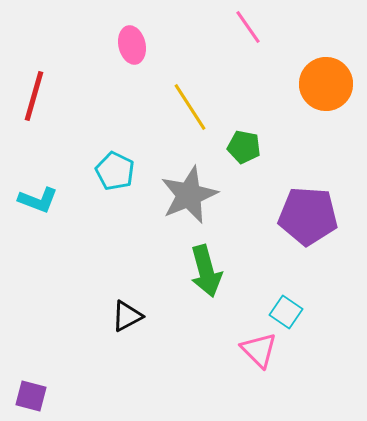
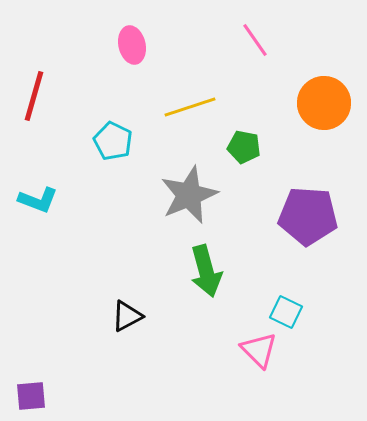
pink line: moved 7 px right, 13 px down
orange circle: moved 2 px left, 19 px down
yellow line: rotated 75 degrees counterclockwise
cyan pentagon: moved 2 px left, 30 px up
cyan square: rotated 8 degrees counterclockwise
purple square: rotated 20 degrees counterclockwise
